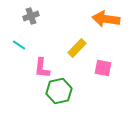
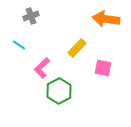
pink L-shape: rotated 40 degrees clockwise
green hexagon: rotated 15 degrees counterclockwise
